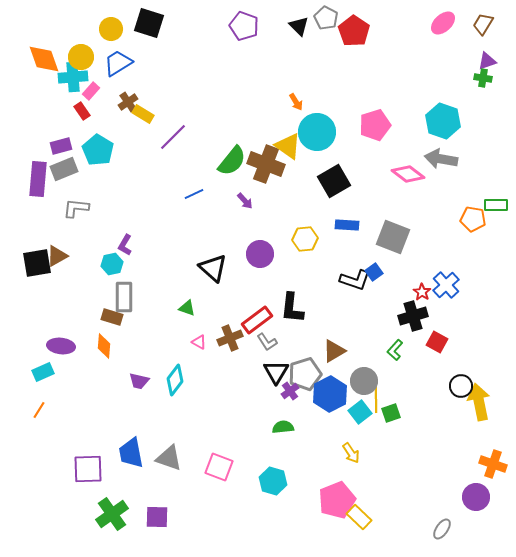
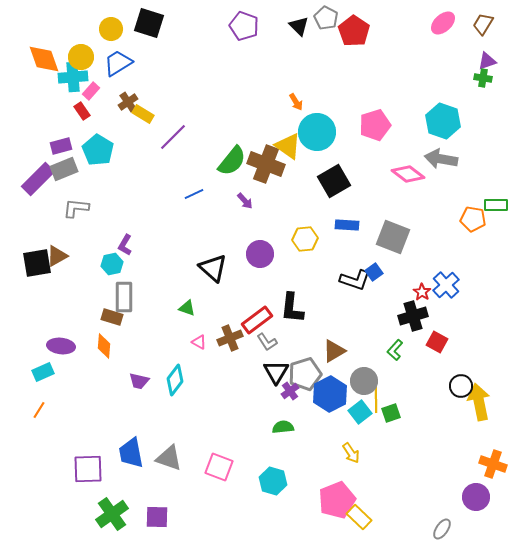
purple rectangle at (38, 179): rotated 40 degrees clockwise
